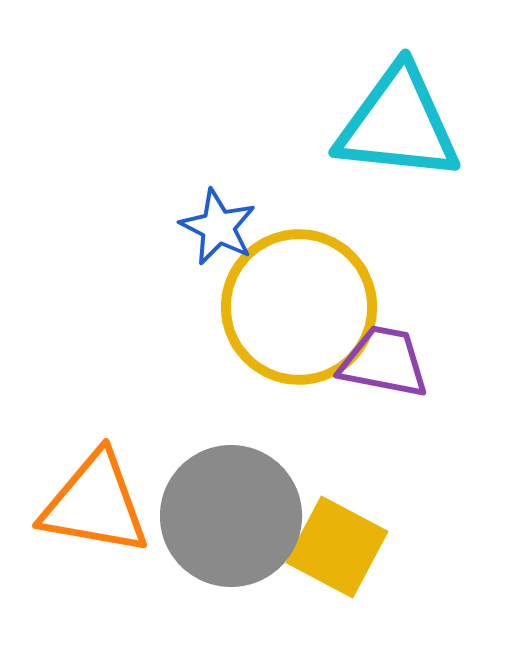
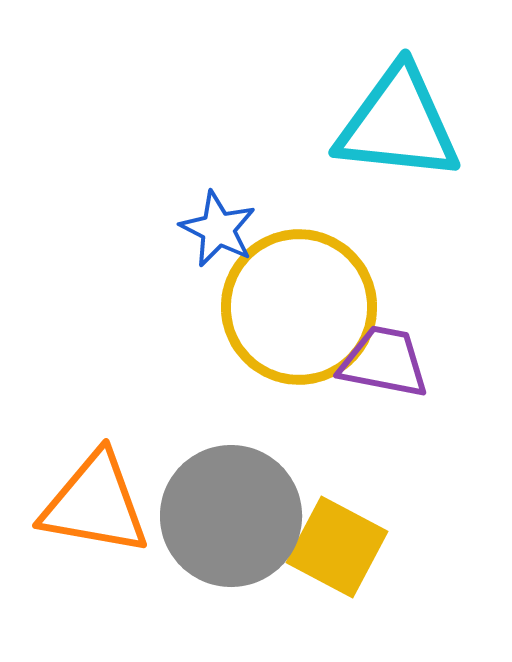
blue star: moved 2 px down
